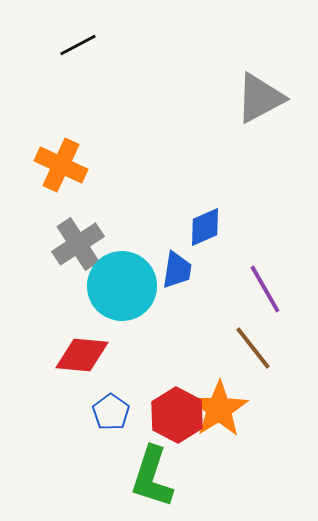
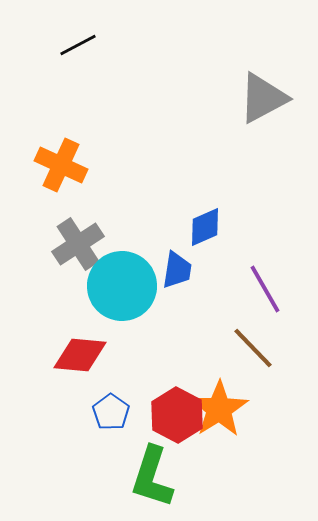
gray triangle: moved 3 px right
brown line: rotated 6 degrees counterclockwise
red diamond: moved 2 px left
